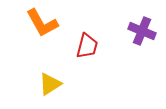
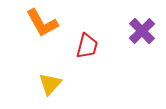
purple cross: rotated 24 degrees clockwise
yellow triangle: rotated 15 degrees counterclockwise
